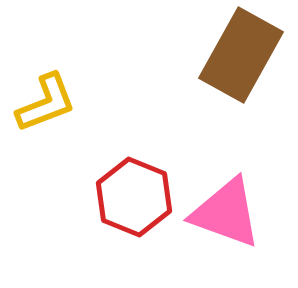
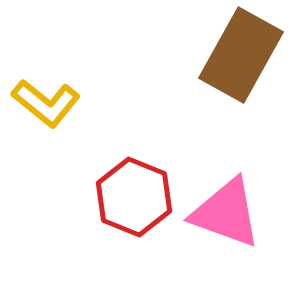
yellow L-shape: rotated 60 degrees clockwise
